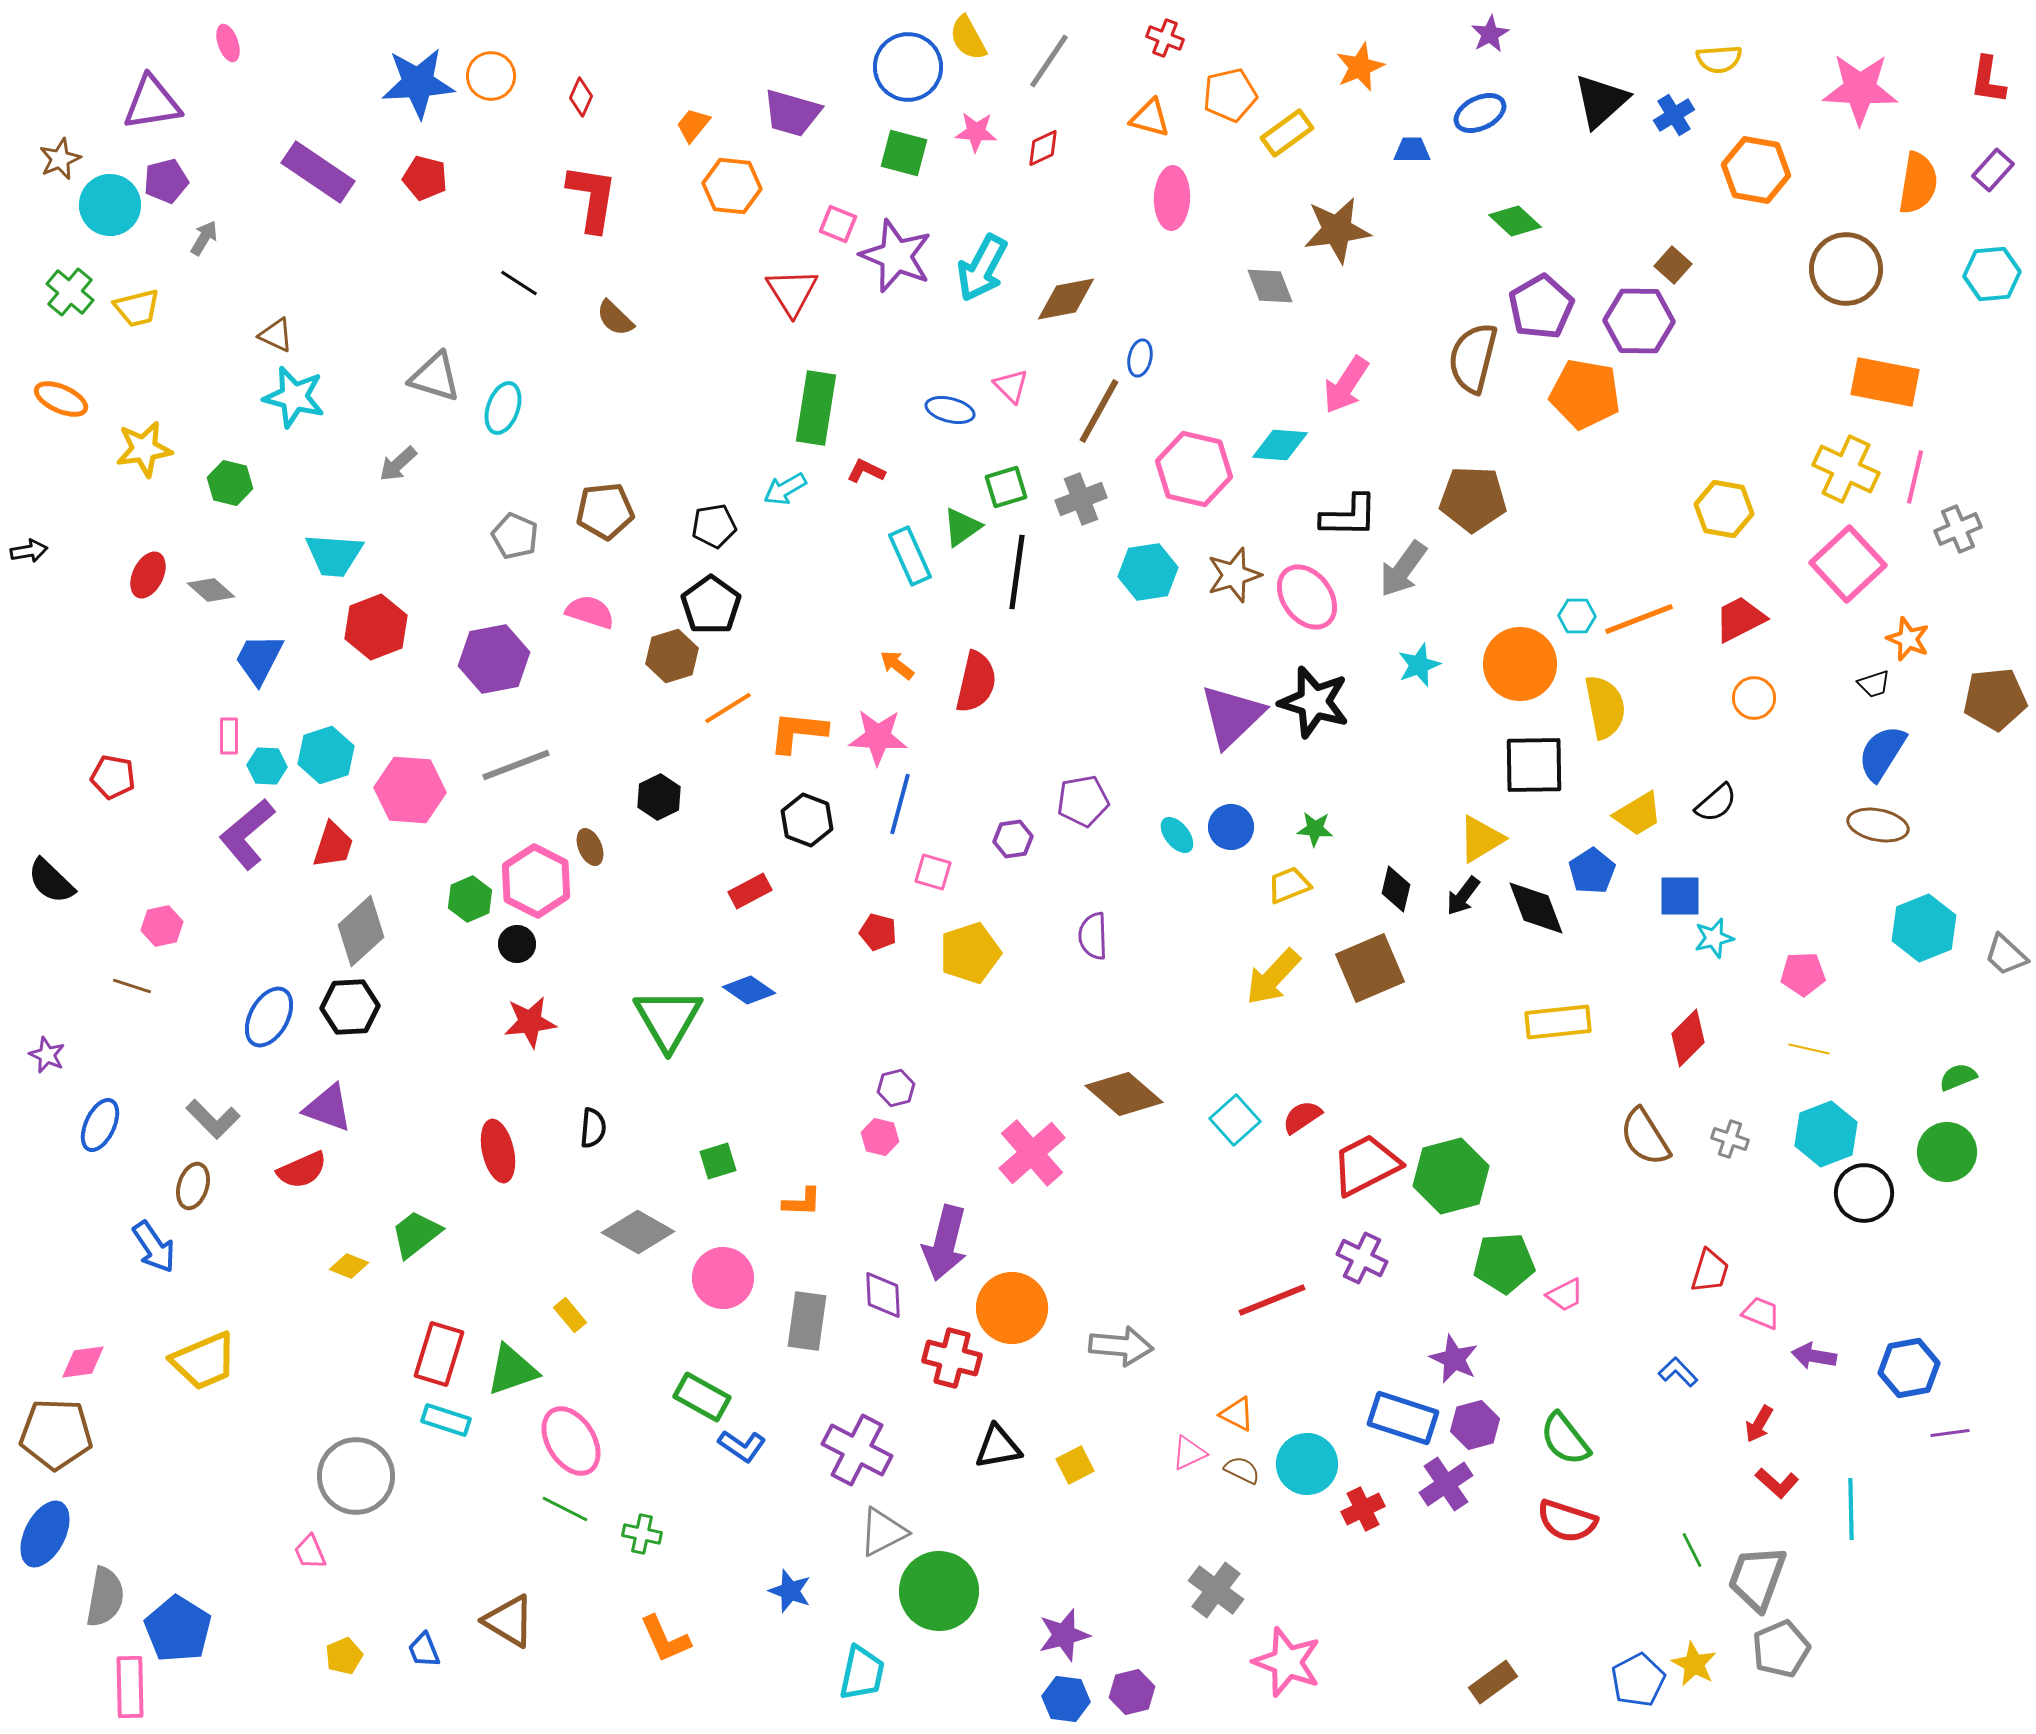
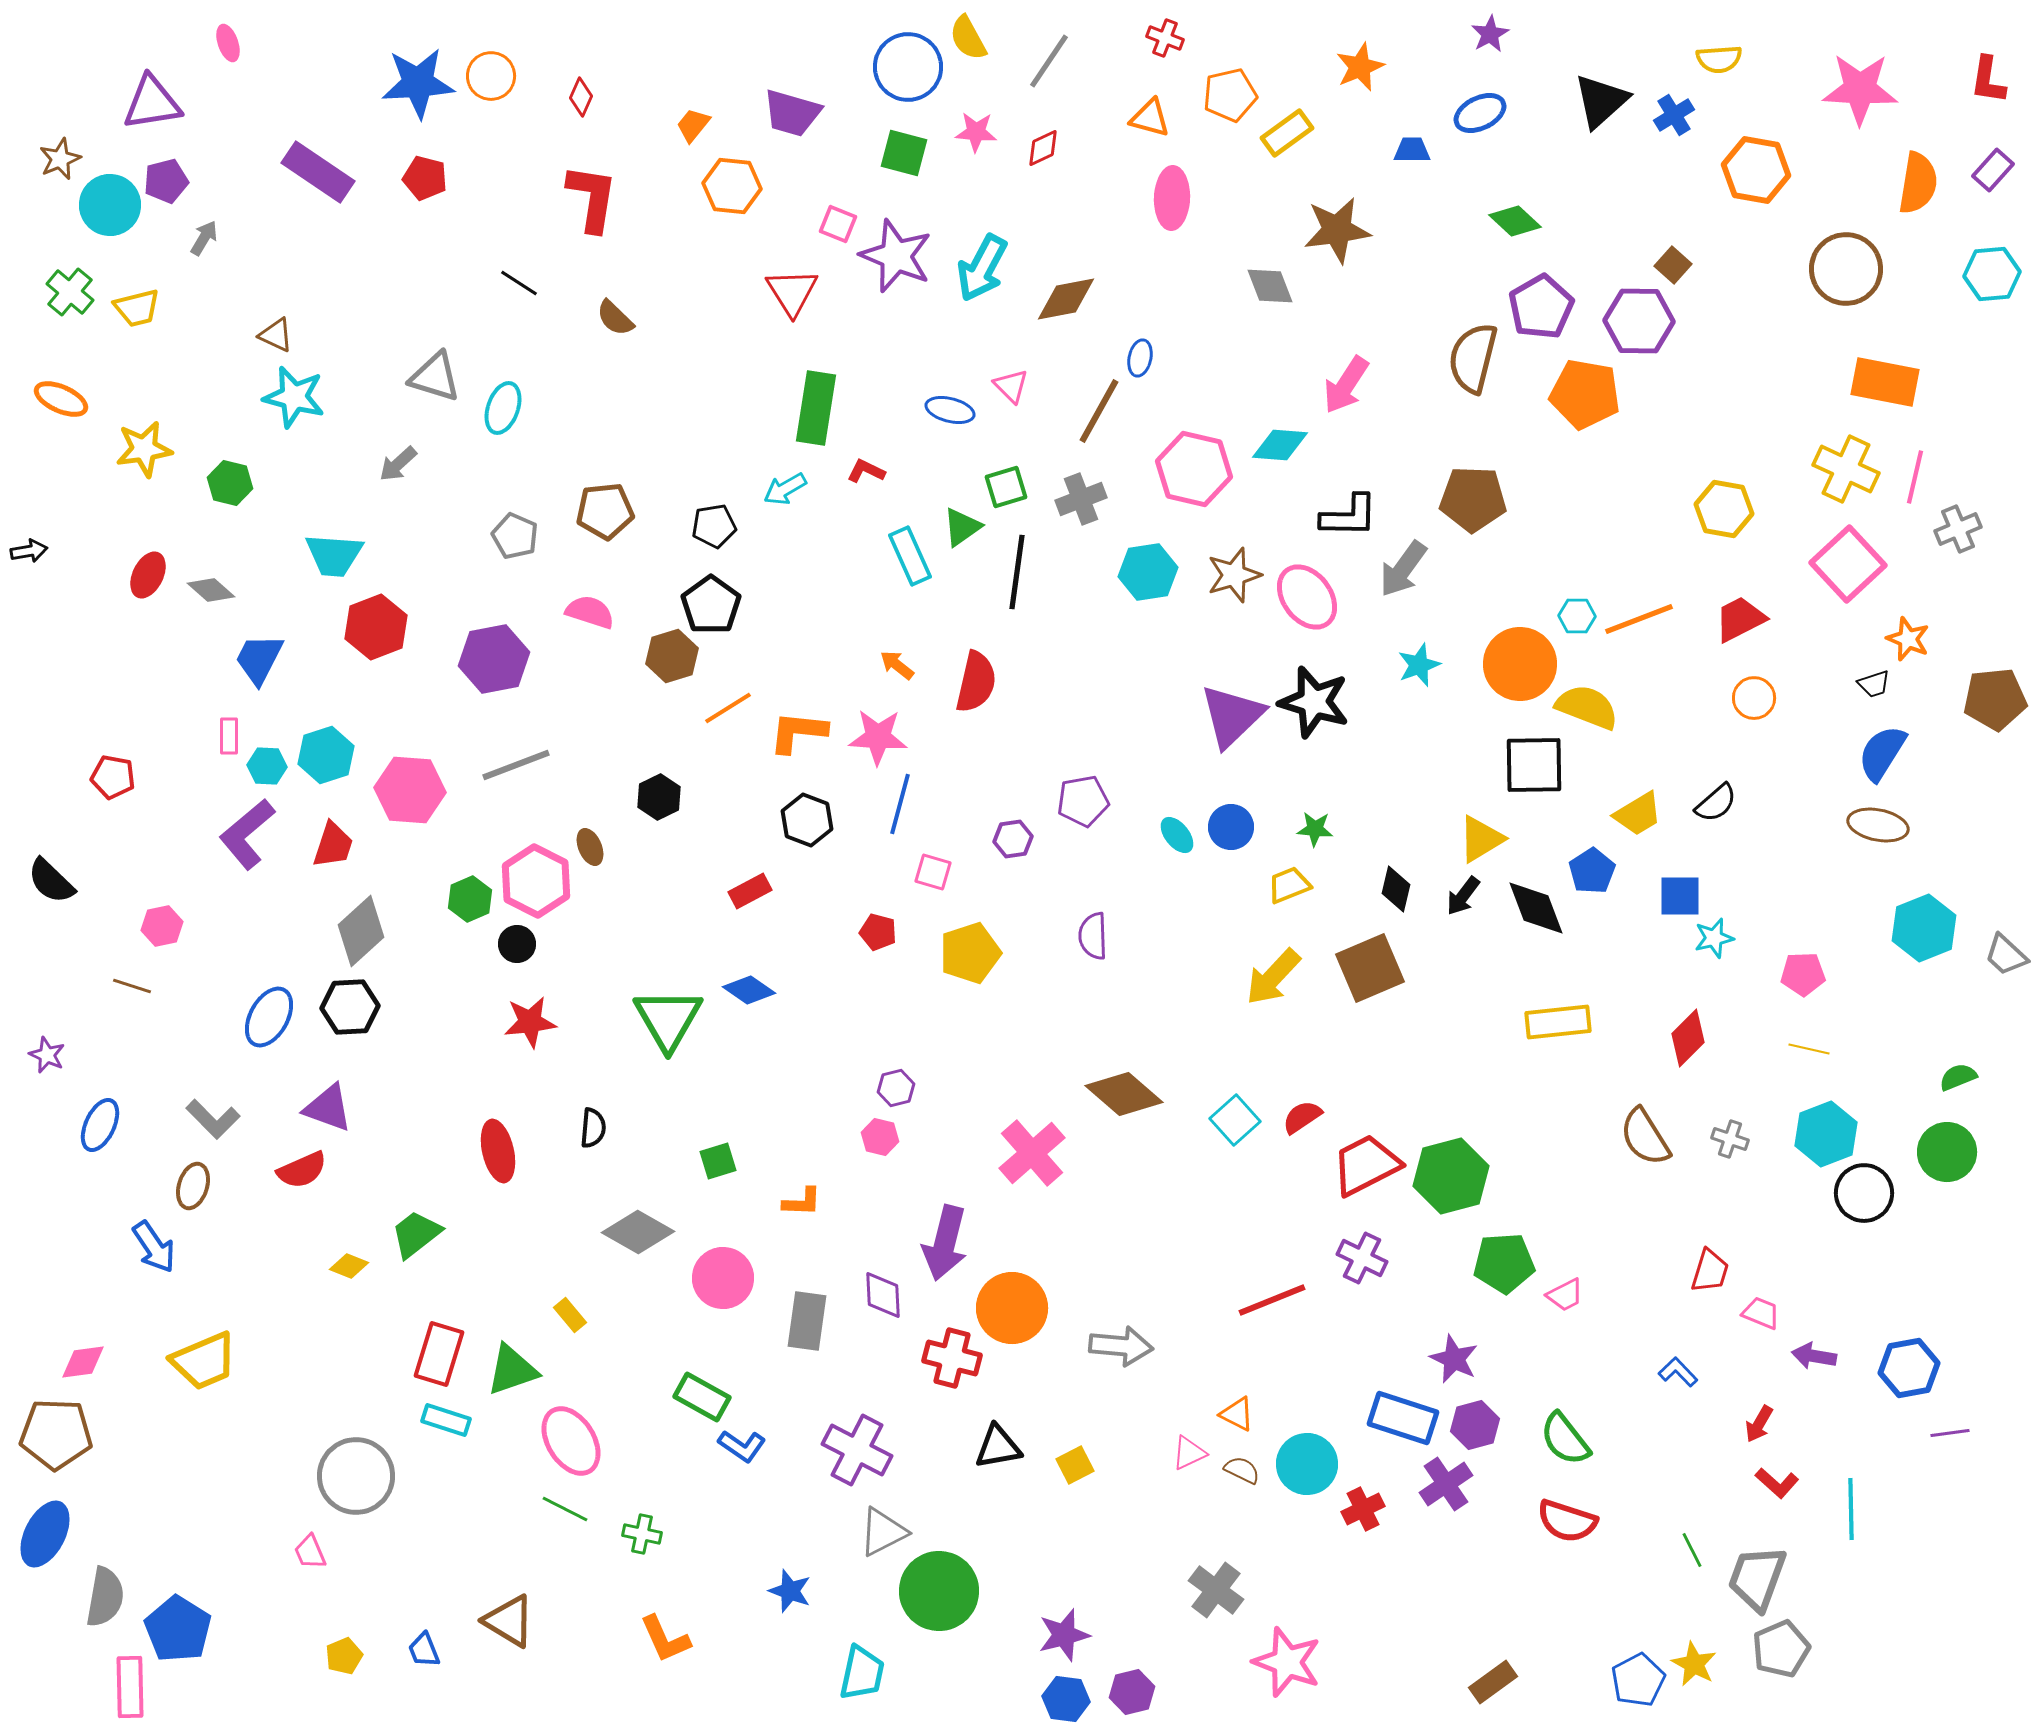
yellow semicircle at (1605, 707): moved 18 px left; rotated 58 degrees counterclockwise
